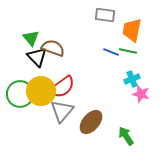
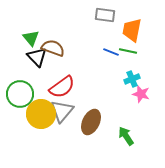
yellow circle: moved 23 px down
brown ellipse: rotated 15 degrees counterclockwise
